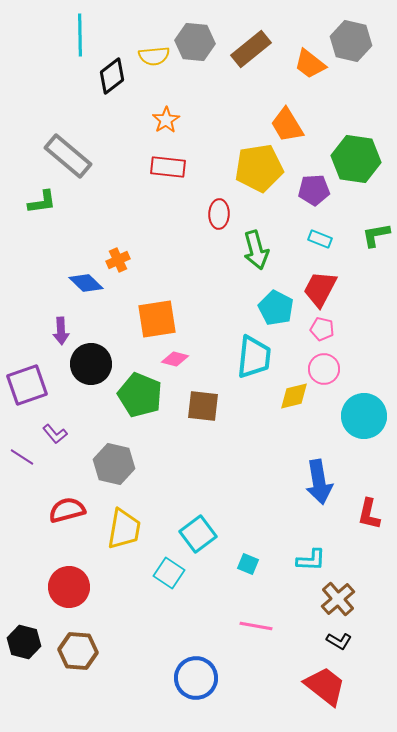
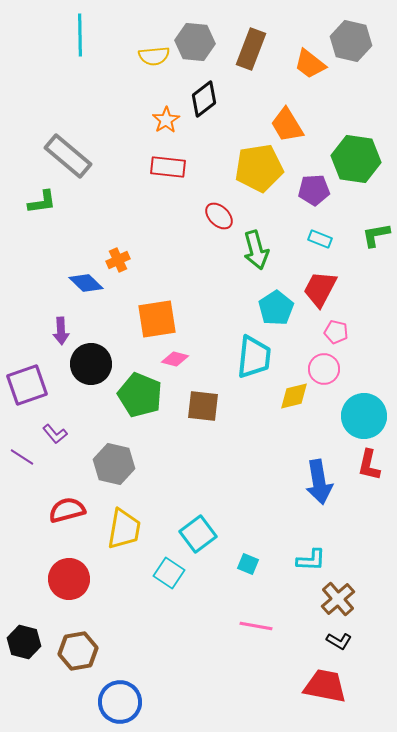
brown rectangle at (251, 49): rotated 30 degrees counterclockwise
black diamond at (112, 76): moved 92 px right, 23 px down
red ellipse at (219, 214): moved 2 px down; rotated 48 degrees counterclockwise
cyan pentagon at (276, 308): rotated 12 degrees clockwise
pink pentagon at (322, 329): moved 14 px right, 3 px down
red L-shape at (369, 514): moved 49 px up
red circle at (69, 587): moved 8 px up
brown hexagon at (78, 651): rotated 15 degrees counterclockwise
blue circle at (196, 678): moved 76 px left, 24 px down
red trapezoid at (325, 686): rotated 27 degrees counterclockwise
